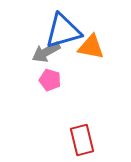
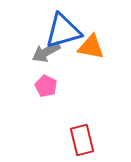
pink pentagon: moved 4 px left, 6 px down; rotated 10 degrees clockwise
